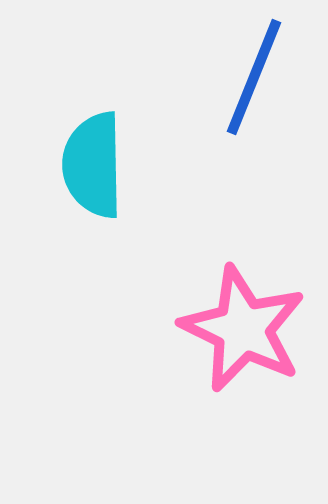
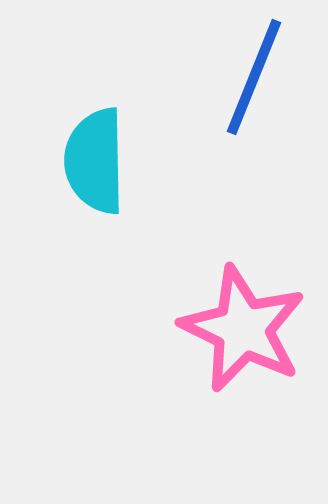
cyan semicircle: moved 2 px right, 4 px up
